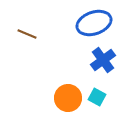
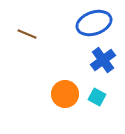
orange circle: moved 3 px left, 4 px up
